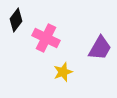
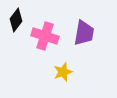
pink cross: moved 1 px left, 2 px up; rotated 8 degrees counterclockwise
purple trapezoid: moved 16 px left, 15 px up; rotated 20 degrees counterclockwise
